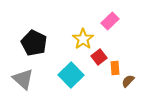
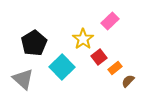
black pentagon: rotated 15 degrees clockwise
orange rectangle: rotated 56 degrees clockwise
cyan square: moved 9 px left, 8 px up
